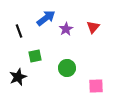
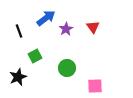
red triangle: rotated 16 degrees counterclockwise
green square: rotated 16 degrees counterclockwise
pink square: moved 1 px left
